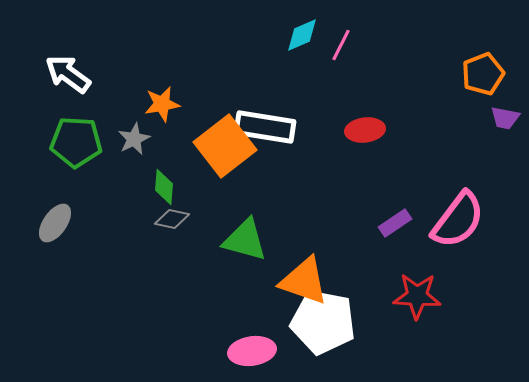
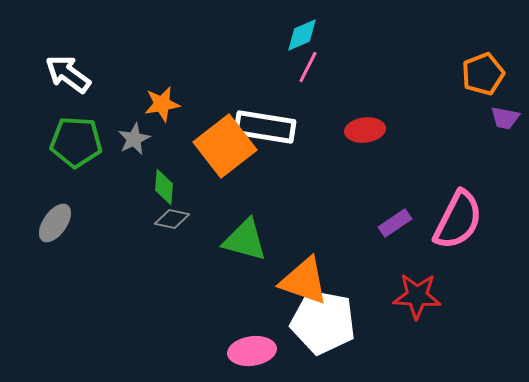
pink line: moved 33 px left, 22 px down
pink semicircle: rotated 10 degrees counterclockwise
